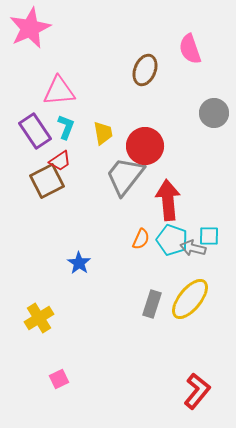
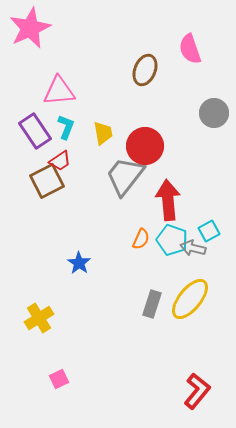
cyan square: moved 5 px up; rotated 30 degrees counterclockwise
